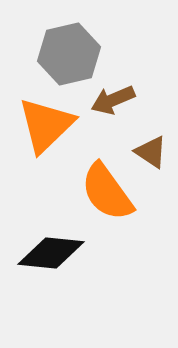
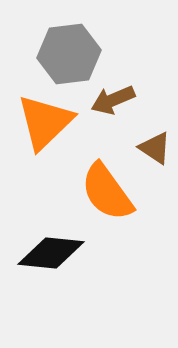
gray hexagon: rotated 6 degrees clockwise
orange triangle: moved 1 px left, 3 px up
brown triangle: moved 4 px right, 4 px up
